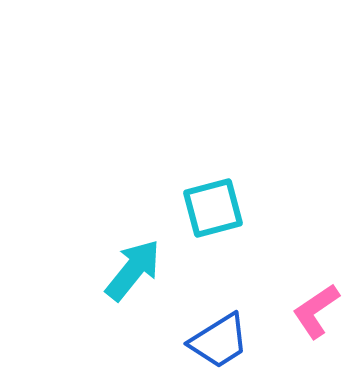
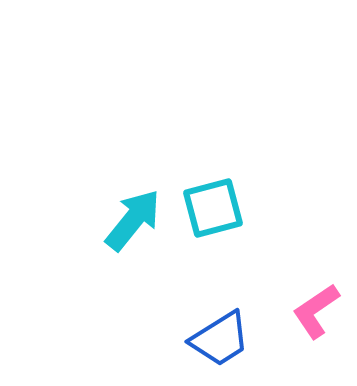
cyan arrow: moved 50 px up
blue trapezoid: moved 1 px right, 2 px up
